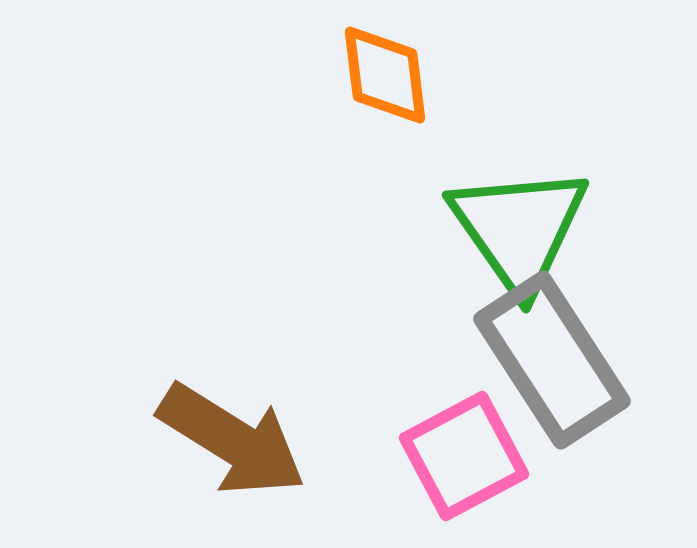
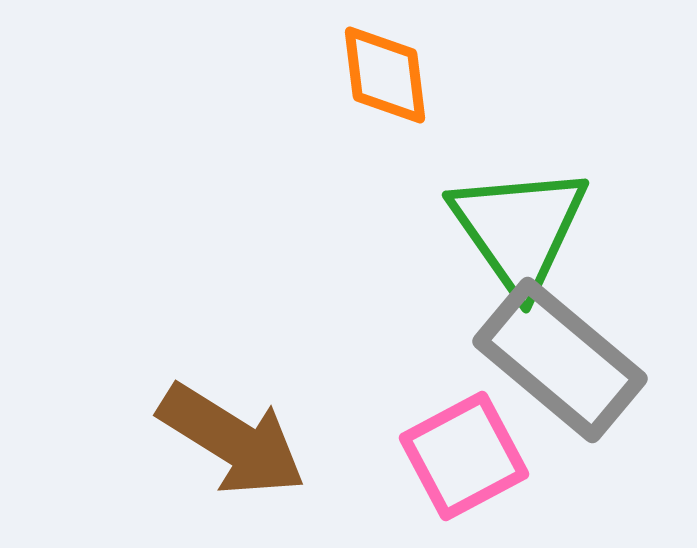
gray rectangle: moved 8 px right; rotated 17 degrees counterclockwise
